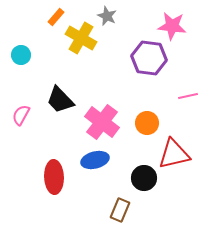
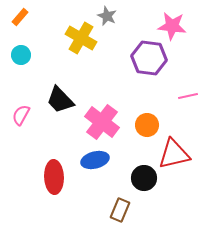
orange rectangle: moved 36 px left
orange circle: moved 2 px down
